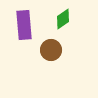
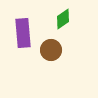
purple rectangle: moved 1 px left, 8 px down
